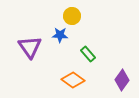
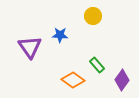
yellow circle: moved 21 px right
green rectangle: moved 9 px right, 11 px down
